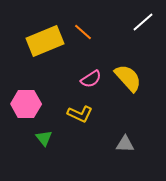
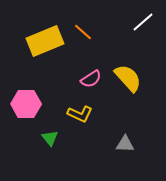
green triangle: moved 6 px right
